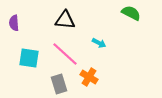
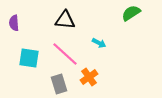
green semicircle: rotated 60 degrees counterclockwise
orange cross: rotated 24 degrees clockwise
